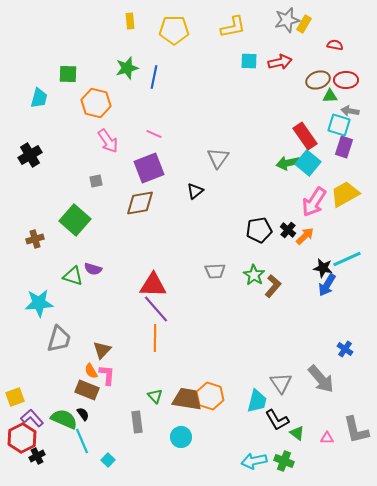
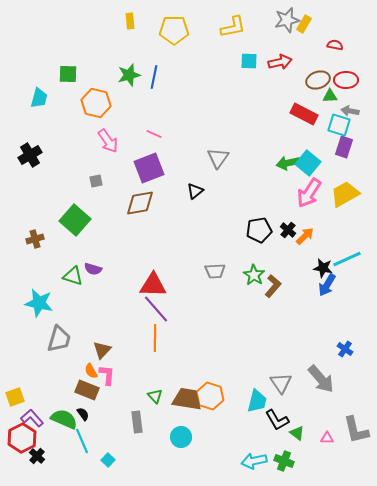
green star at (127, 68): moved 2 px right, 7 px down
red rectangle at (305, 136): moved 1 px left, 22 px up; rotated 28 degrees counterclockwise
pink arrow at (314, 202): moved 5 px left, 9 px up
cyan star at (39, 303): rotated 16 degrees clockwise
black cross at (37, 456): rotated 21 degrees counterclockwise
